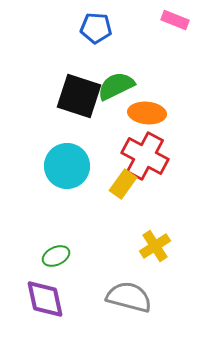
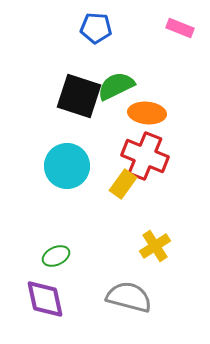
pink rectangle: moved 5 px right, 8 px down
red cross: rotated 6 degrees counterclockwise
